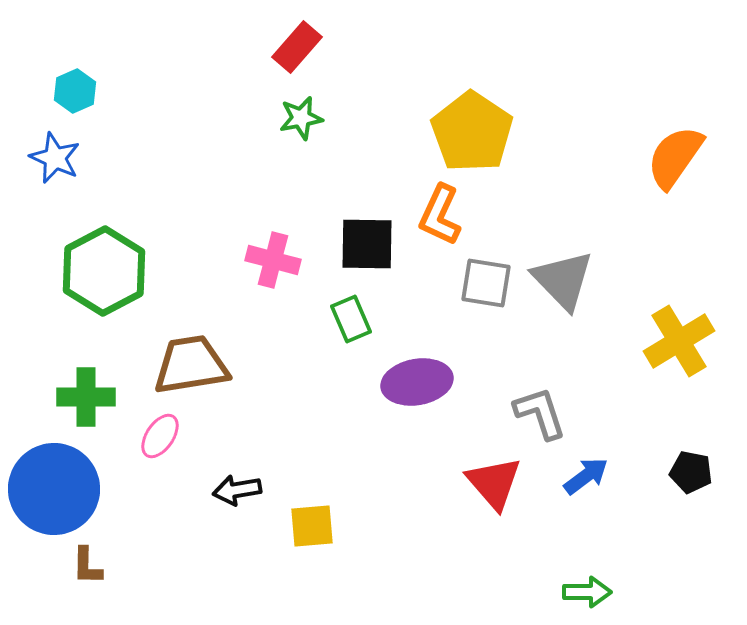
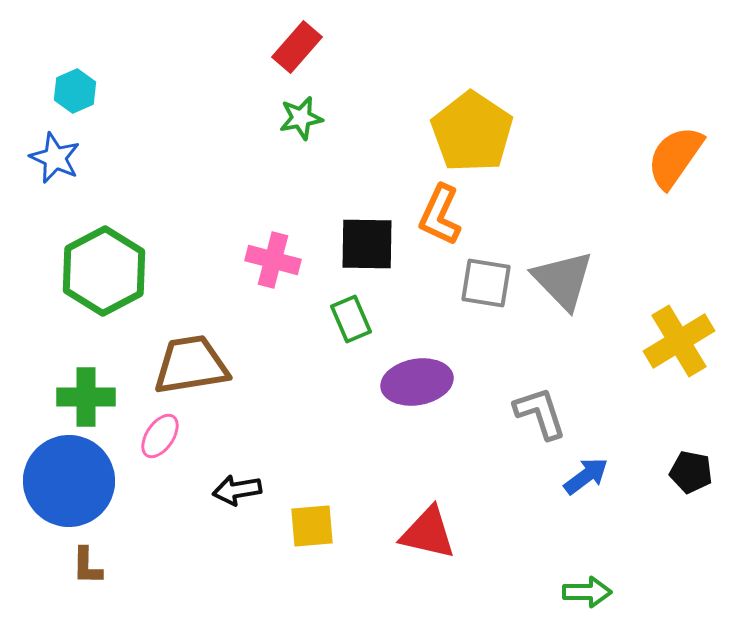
red triangle: moved 66 px left, 50 px down; rotated 36 degrees counterclockwise
blue circle: moved 15 px right, 8 px up
